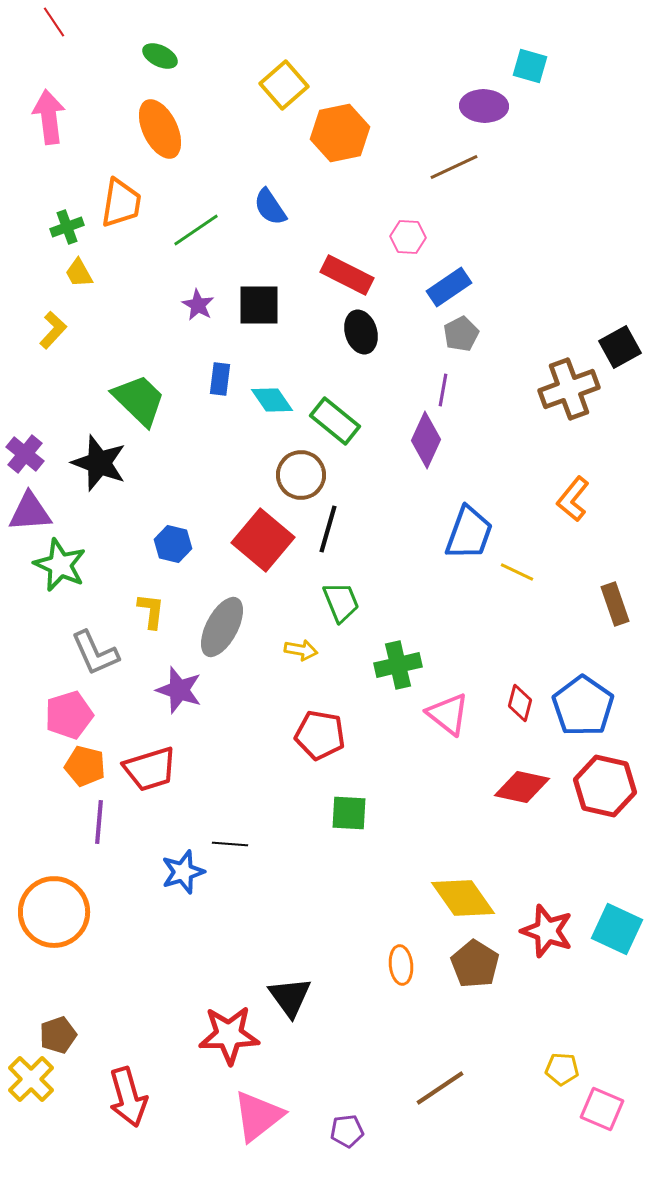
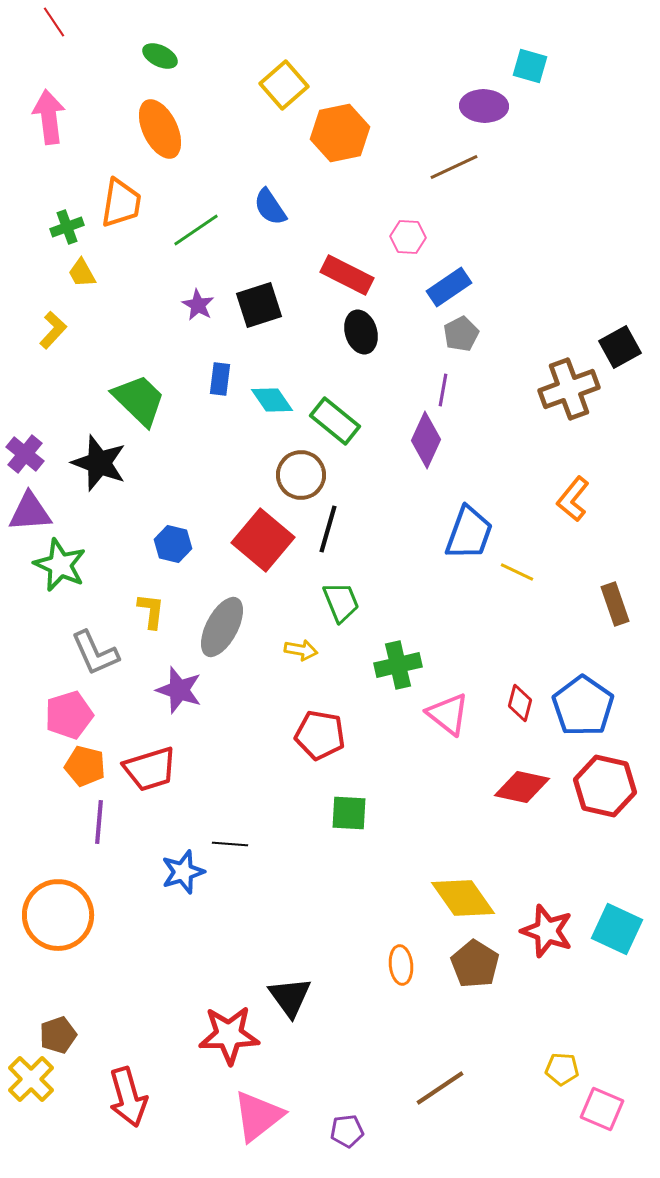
yellow trapezoid at (79, 273): moved 3 px right
black square at (259, 305): rotated 18 degrees counterclockwise
orange circle at (54, 912): moved 4 px right, 3 px down
